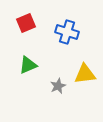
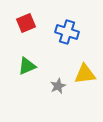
green triangle: moved 1 px left, 1 px down
